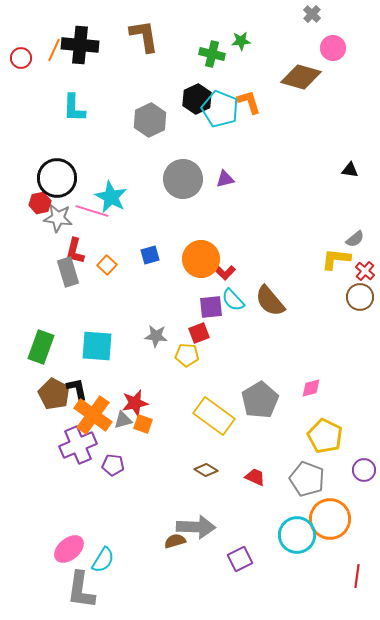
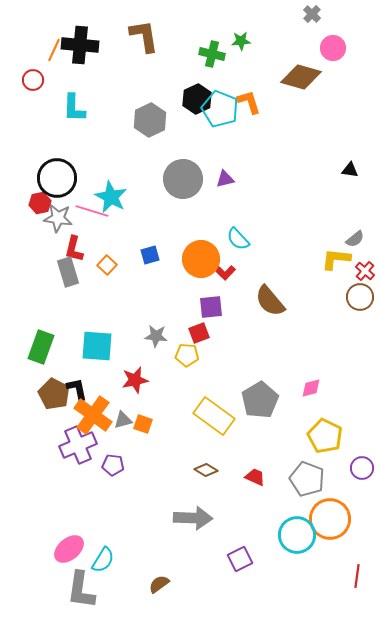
red circle at (21, 58): moved 12 px right, 22 px down
red L-shape at (75, 251): moved 1 px left, 2 px up
cyan semicircle at (233, 300): moved 5 px right, 61 px up
red star at (135, 403): moved 23 px up
purple circle at (364, 470): moved 2 px left, 2 px up
gray arrow at (196, 527): moved 3 px left, 9 px up
brown semicircle at (175, 541): moved 16 px left, 43 px down; rotated 20 degrees counterclockwise
